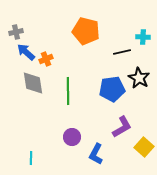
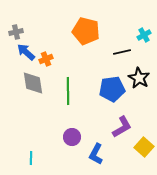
cyan cross: moved 1 px right, 2 px up; rotated 32 degrees counterclockwise
